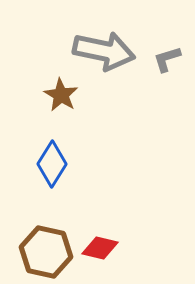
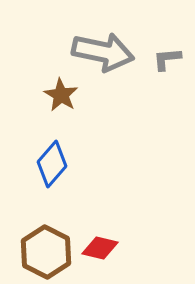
gray arrow: moved 1 px left, 1 px down
gray L-shape: rotated 12 degrees clockwise
blue diamond: rotated 9 degrees clockwise
brown hexagon: rotated 15 degrees clockwise
